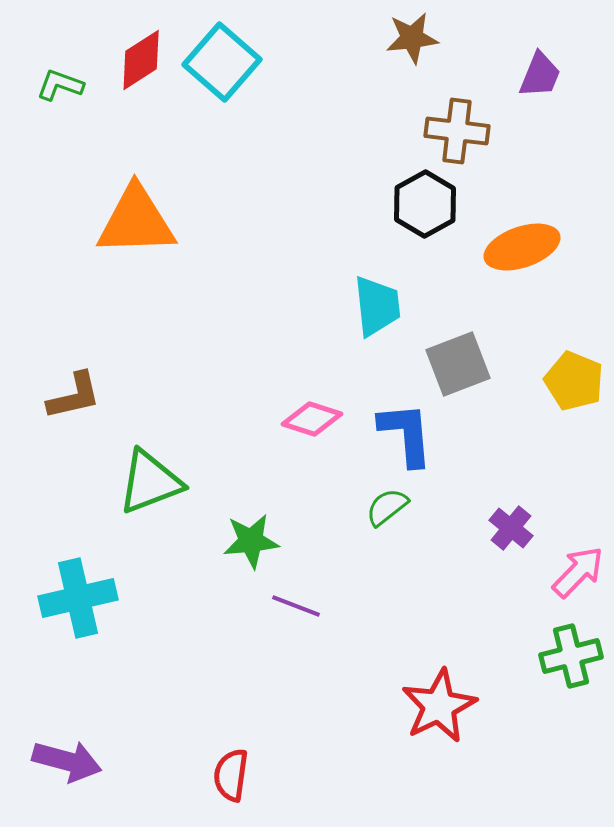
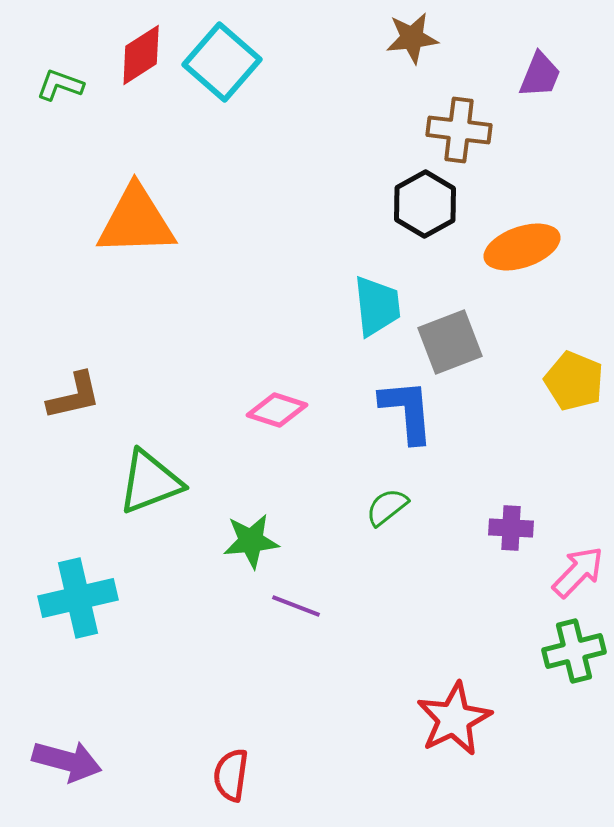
red diamond: moved 5 px up
brown cross: moved 2 px right, 1 px up
gray square: moved 8 px left, 22 px up
pink diamond: moved 35 px left, 9 px up
blue L-shape: moved 1 px right, 23 px up
purple cross: rotated 36 degrees counterclockwise
green cross: moved 3 px right, 5 px up
red star: moved 15 px right, 13 px down
